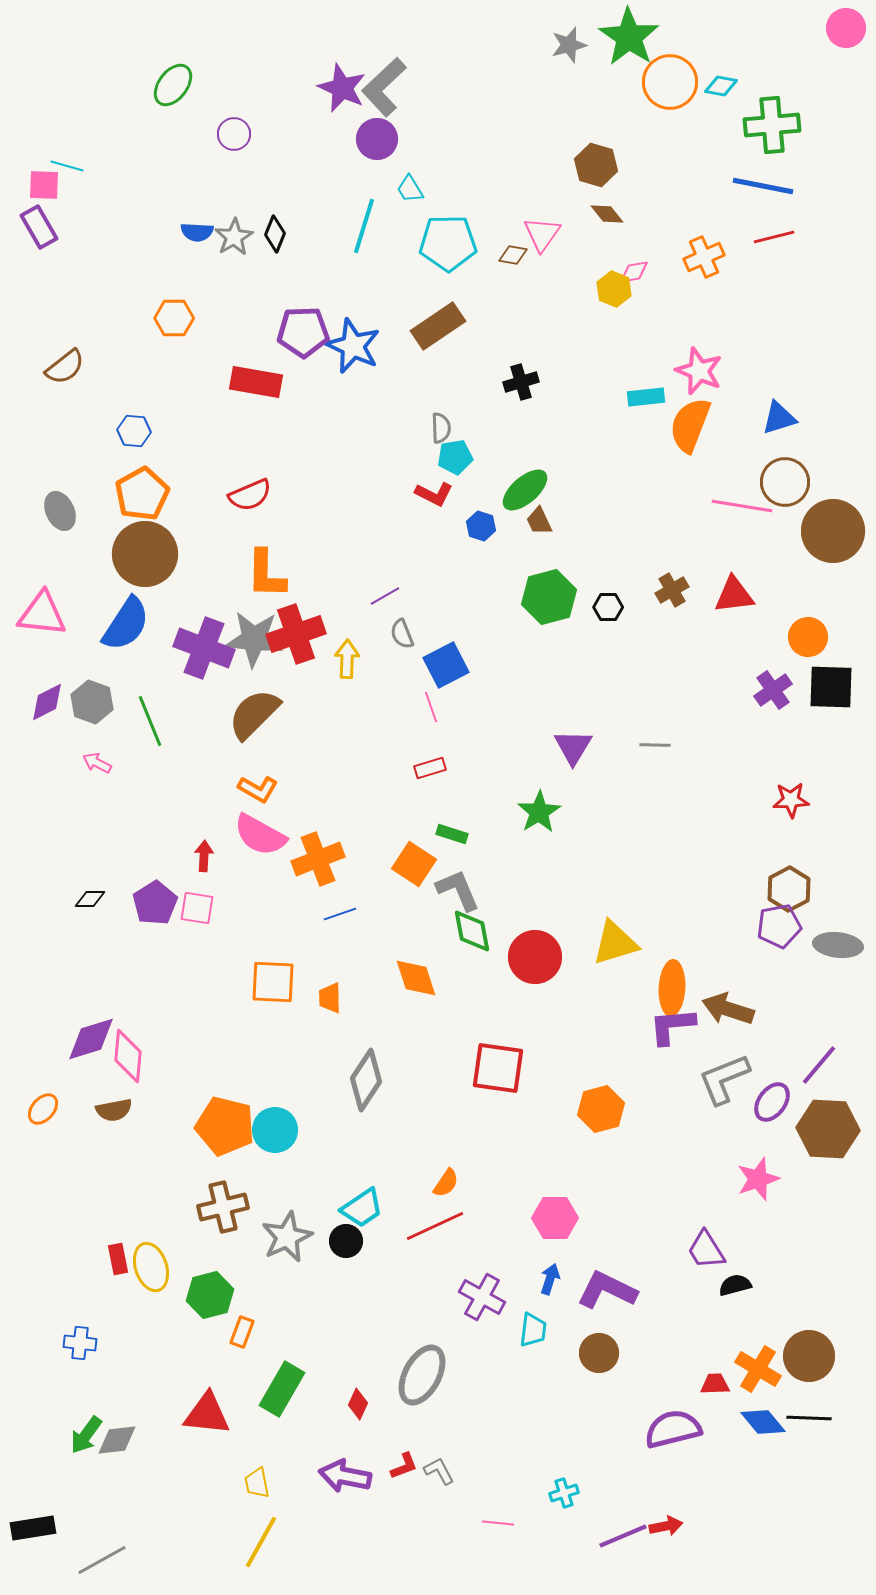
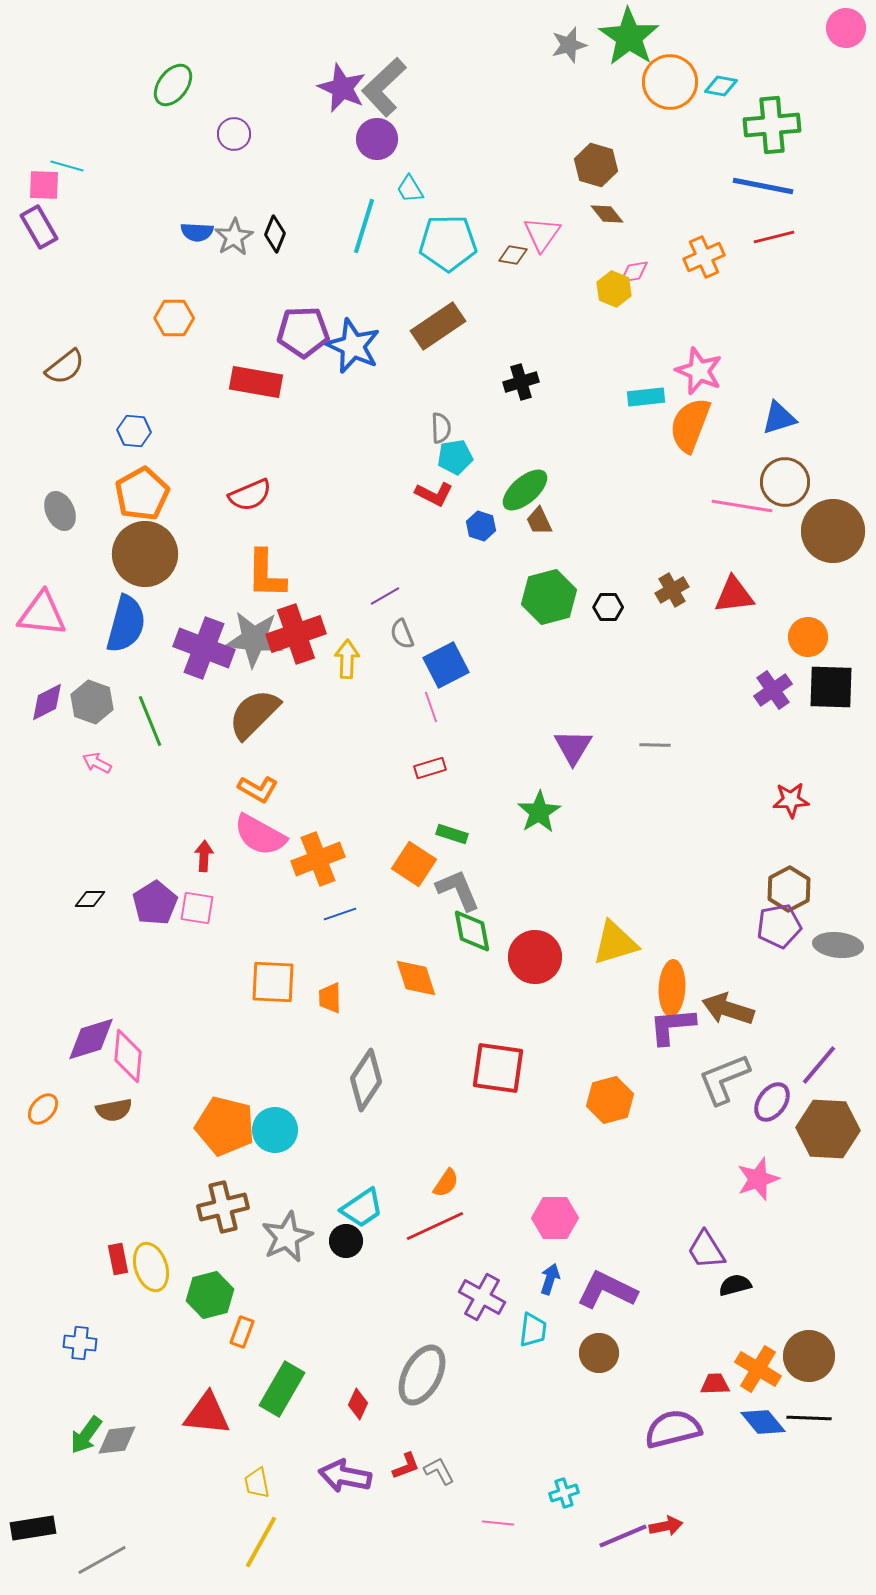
blue semicircle at (126, 624): rotated 18 degrees counterclockwise
orange hexagon at (601, 1109): moved 9 px right, 9 px up
red L-shape at (404, 1466): moved 2 px right
